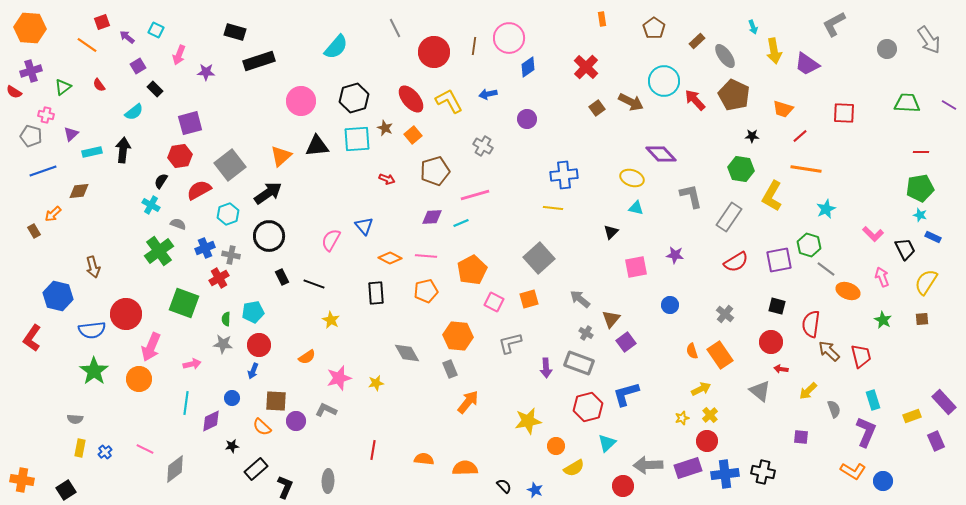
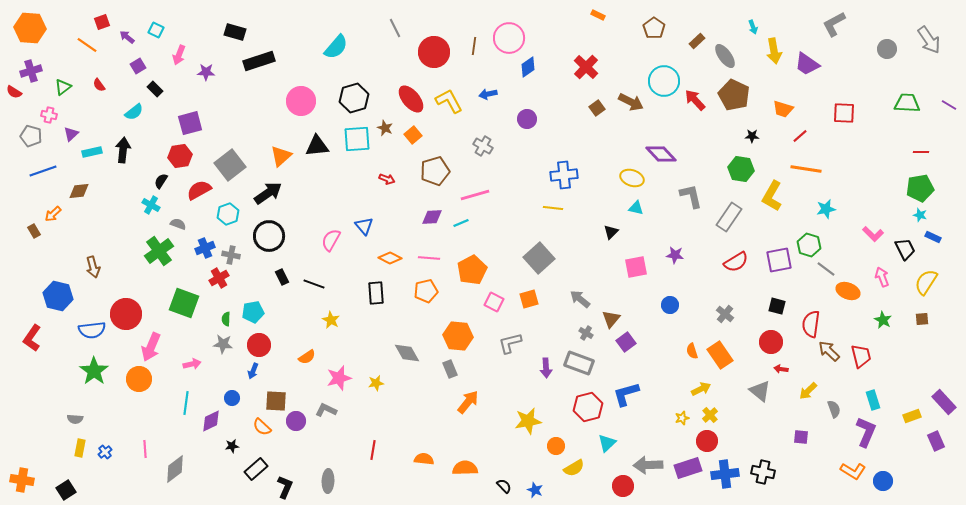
orange rectangle at (602, 19): moved 4 px left, 4 px up; rotated 56 degrees counterclockwise
pink cross at (46, 115): moved 3 px right
cyan star at (826, 209): rotated 12 degrees clockwise
pink line at (426, 256): moved 3 px right, 2 px down
pink line at (145, 449): rotated 60 degrees clockwise
